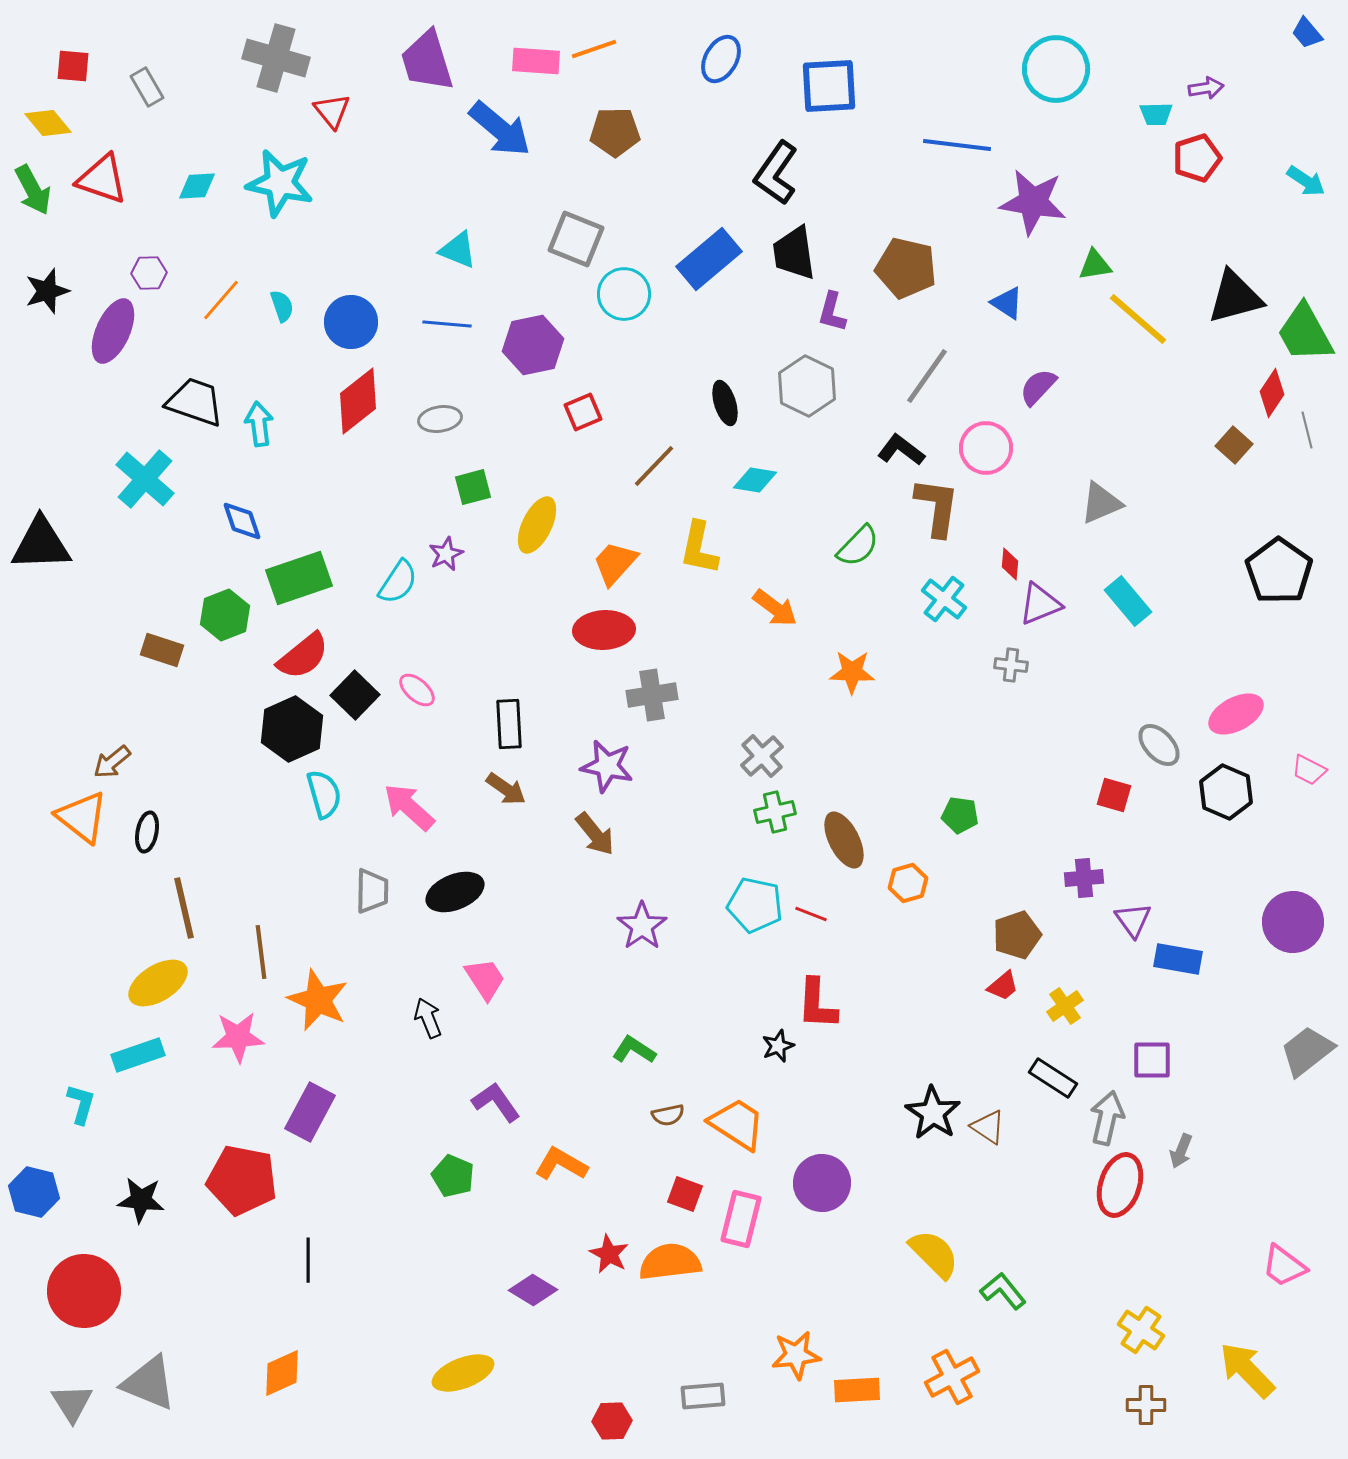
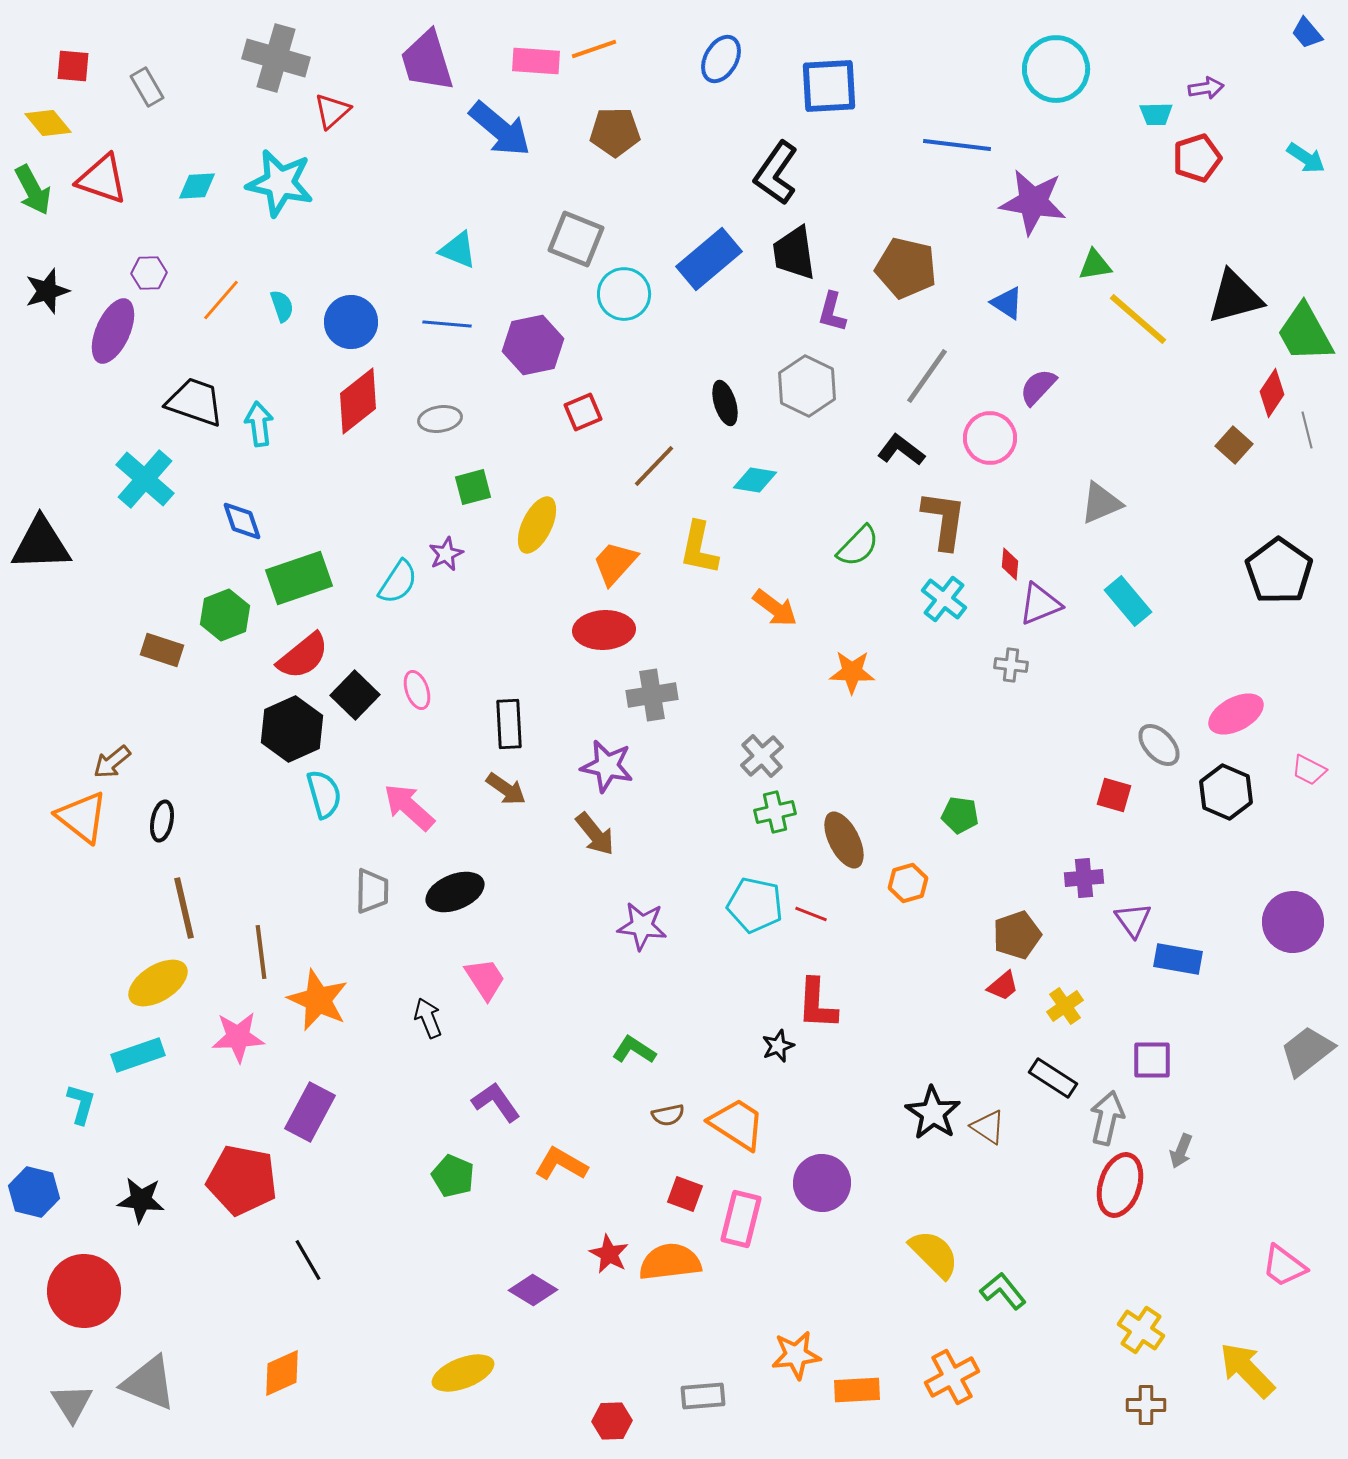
red triangle at (332, 111): rotated 27 degrees clockwise
cyan arrow at (1306, 181): moved 23 px up
pink circle at (986, 448): moved 4 px right, 10 px up
brown L-shape at (937, 507): moved 7 px right, 13 px down
pink ellipse at (417, 690): rotated 30 degrees clockwise
black ellipse at (147, 832): moved 15 px right, 11 px up
purple star at (642, 926): rotated 30 degrees counterclockwise
black line at (308, 1260): rotated 30 degrees counterclockwise
